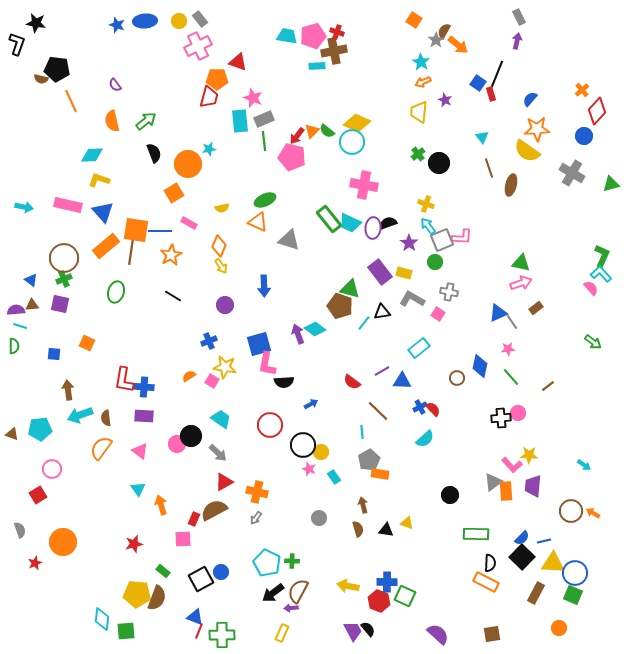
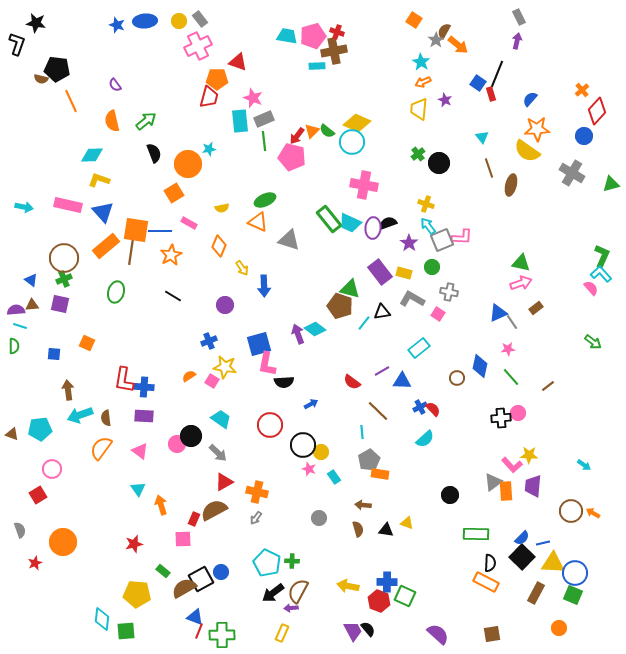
yellow trapezoid at (419, 112): moved 3 px up
green circle at (435, 262): moved 3 px left, 5 px down
yellow arrow at (221, 266): moved 21 px right, 2 px down
brown arrow at (363, 505): rotated 70 degrees counterclockwise
blue line at (544, 541): moved 1 px left, 2 px down
brown semicircle at (157, 598): moved 27 px right, 10 px up; rotated 140 degrees counterclockwise
